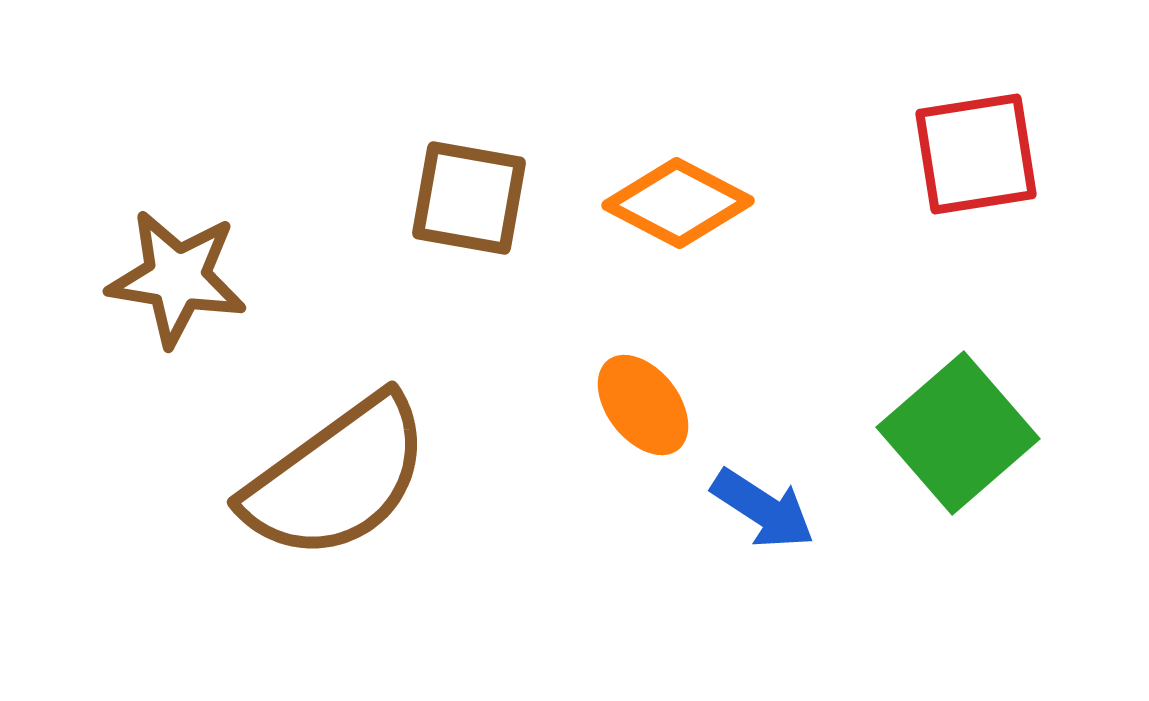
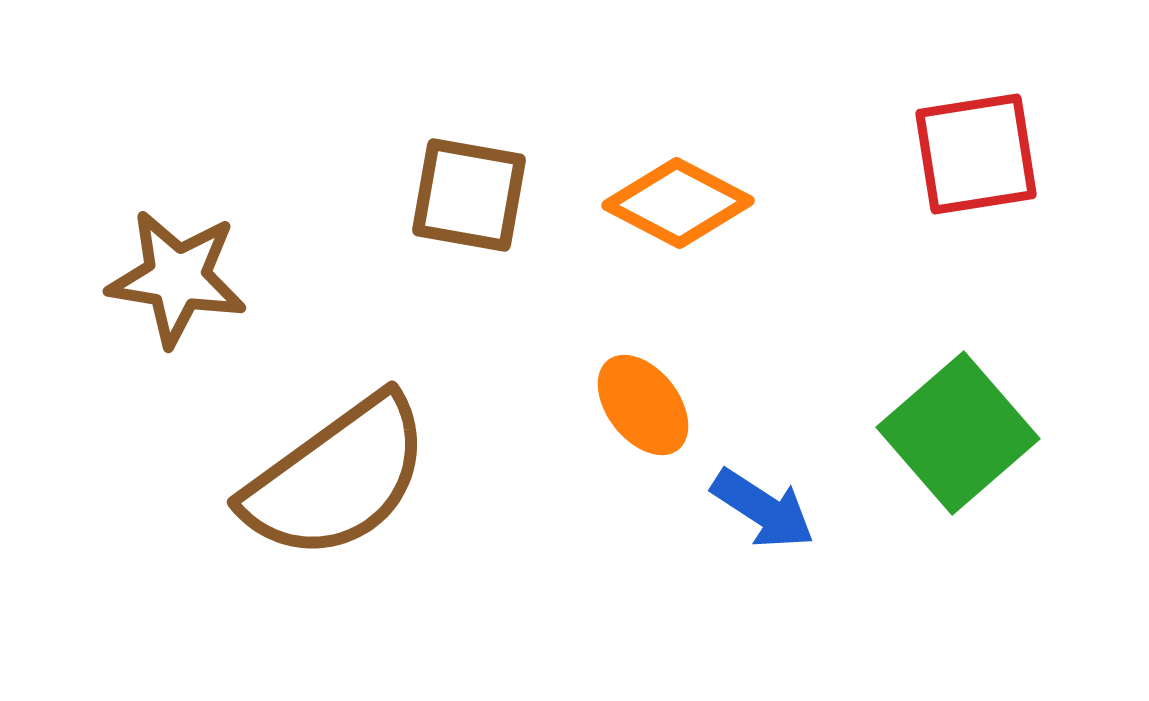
brown square: moved 3 px up
